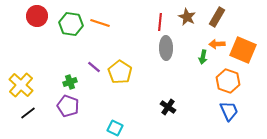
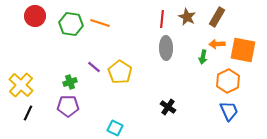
red circle: moved 2 px left
red line: moved 2 px right, 3 px up
orange square: rotated 12 degrees counterclockwise
orange hexagon: rotated 15 degrees clockwise
purple pentagon: rotated 20 degrees counterclockwise
black line: rotated 28 degrees counterclockwise
